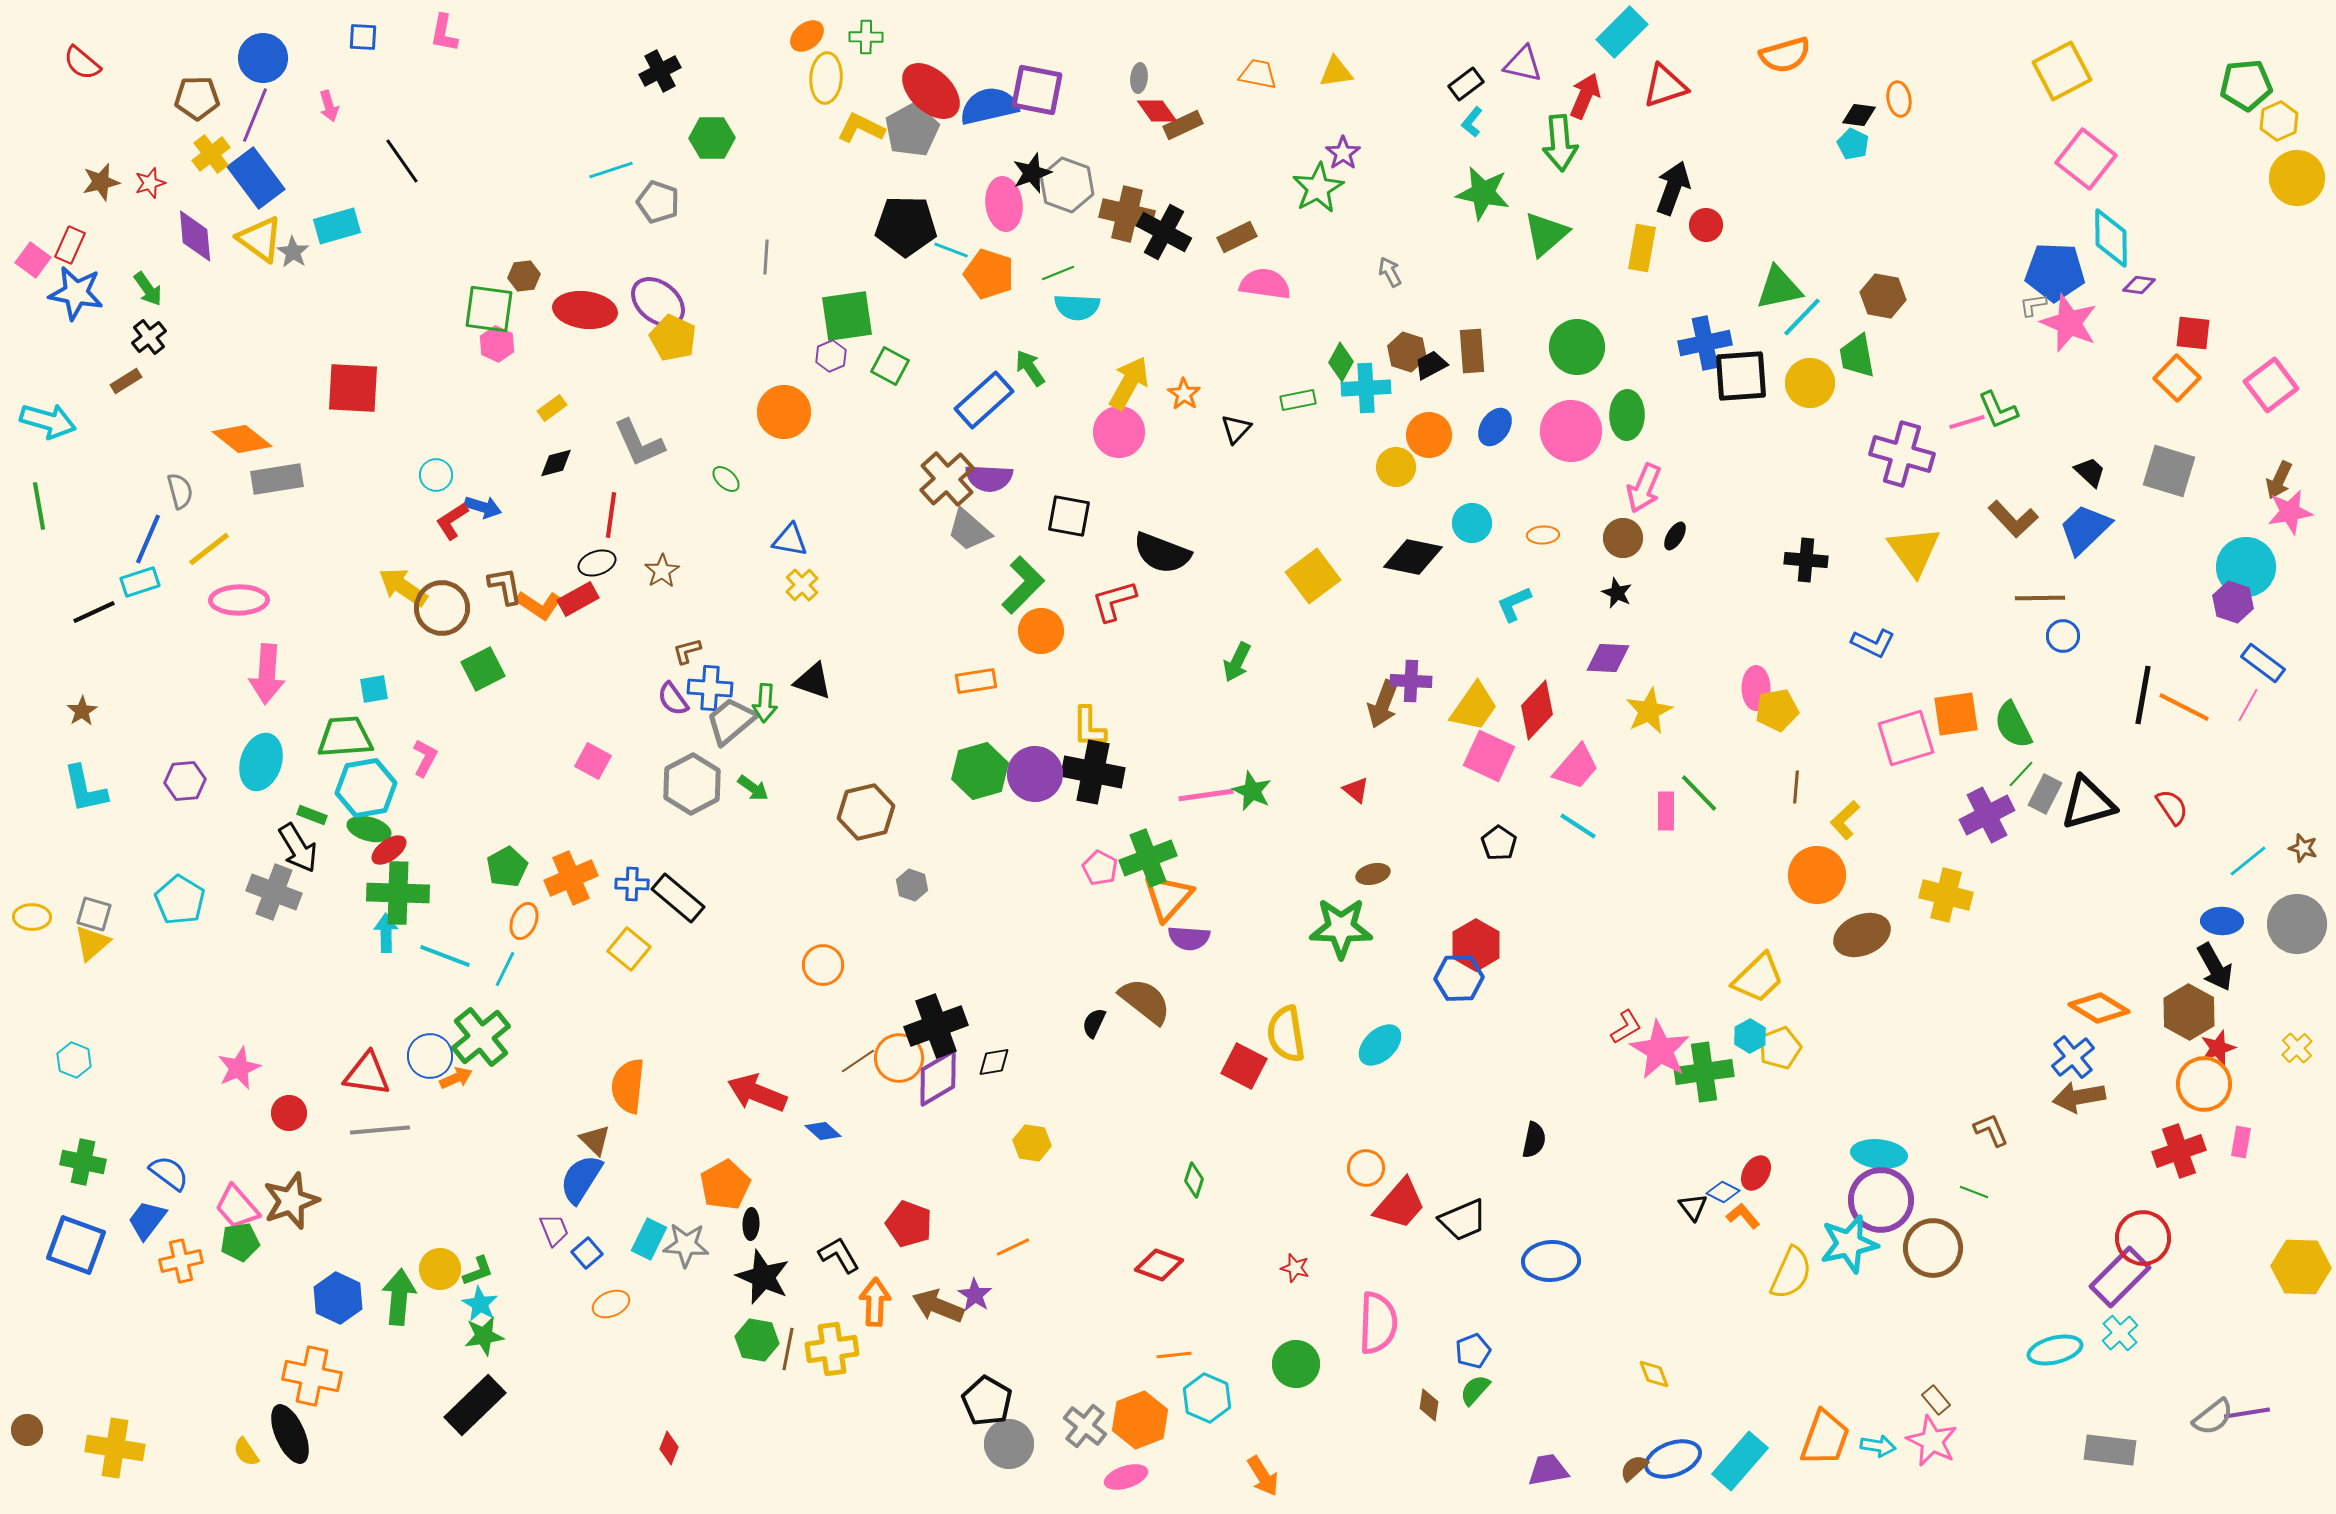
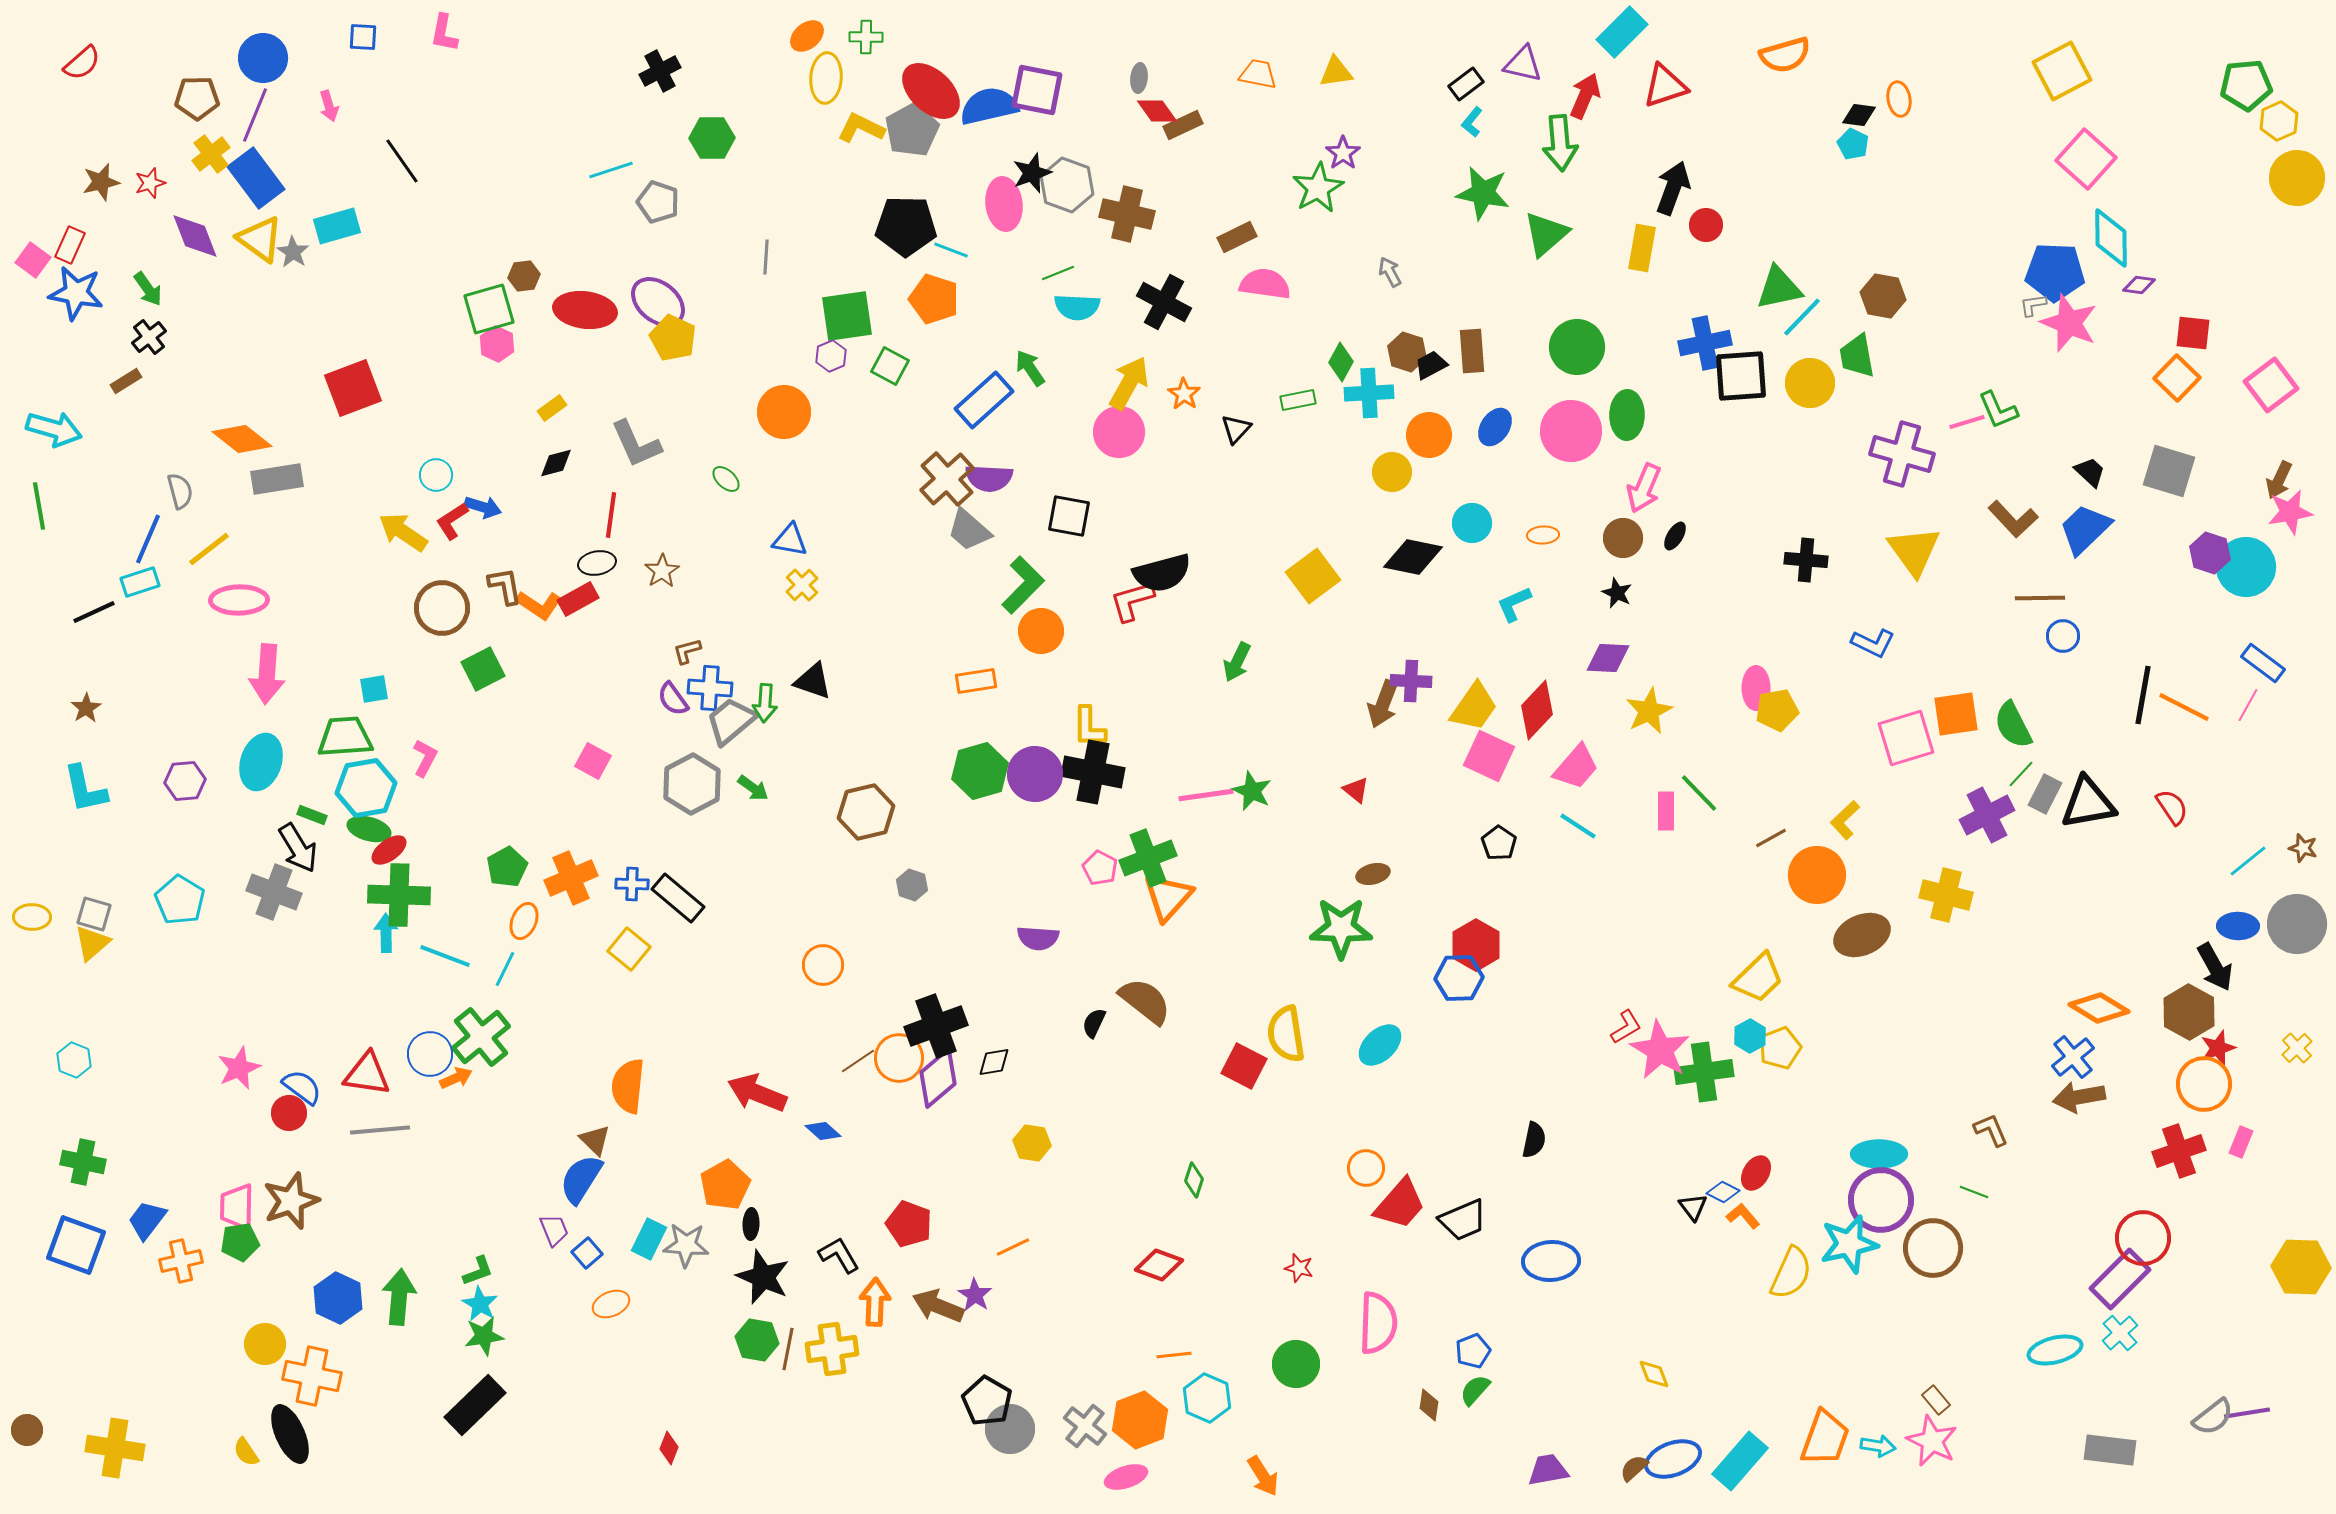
red semicircle at (82, 63): rotated 81 degrees counterclockwise
pink square at (2086, 159): rotated 4 degrees clockwise
black cross at (1164, 232): moved 70 px down
purple diamond at (195, 236): rotated 16 degrees counterclockwise
orange pentagon at (989, 274): moved 55 px left, 25 px down
green square at (489, 309): rotated 24 degrees counterclockwise
red square at (353, 388): rotated 24 degrees counterclockwise
cyan cross at (1366, 388): moved 3 px right, 5 px down
cyan arrow at (48, 421): moved 6 px right, 8 px down
gray L-shape at (639, 443): moved 3 px left, 1 px down
yellow circle at (1396, 467): moved 4 px left, 5 px down
black semicircle at (1162, 553): moved 20 px down; rotated 36 degrees counterclockwise
black ellipse at (597, 563): rotated 9 degrees clockwise
yellow arrow at (403, 587): moved 55 px up
red L-shape at (1114, 601): moved 18 px right
purple hexagon at (2233, 602): moved 23 px left, 49 px up
brown star at (82, 711): moved 4 px right, 3 px up
brown line at (1796, 787): moved 25 px left, 51 px down; rotated 56 degrees clockwise
black triangle at (2088, 803): rotated 6 degrees clockwise
green cross at (398, 893): moved 1 px right, 2 px down
blue ellipse at (2222, 921): moved 16 px right, 5 px down
purple semicircle at (1189, 938): moved 151 px left
blue circle at (430, 1056): moved 2 px up
purple diamond at (938, 1078): rotated 10 degrees counterclockwise
pink rectangle at (2241, 1142): rotated 12 degrees clockwise
cyan ellipse at (1879, 1154): rotated 6 degrees counterclockwise
blue semicircle at (169, 1173): moved 133 px right, 86 px up
pink trapezoid at (237, 1207): rotated 42 degrees clockwise
red star at (1295, 1268): moved 4 px right
yellow circle at (440, 1269): moved 175 px left, 75 px down
purple rectangle at (2120, 1277): moved 2 px down
gray circle at (1009, 1444): moved 1 px right, 15 px up
